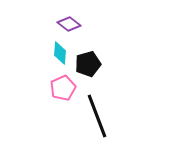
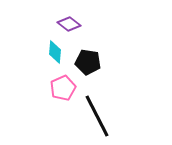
cyan diamond: moved 5 px left, 1 px up
black pentagon: moved 2 px up; rotated 25 degrees clockwise
black line: rotated 6 degrees counterclockwise
